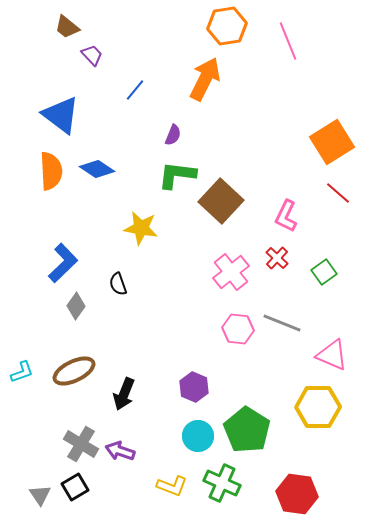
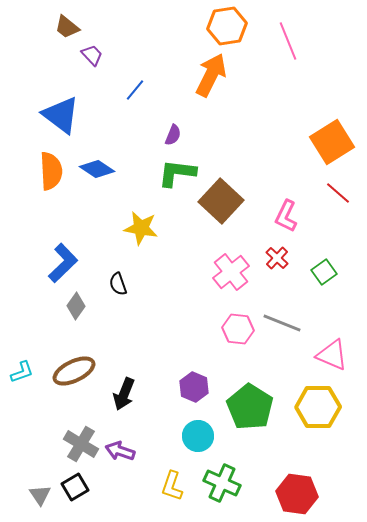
orange arrow: moved 6 px right, 4 px up
green L-shape: moved 2 px up
green pentagon: moved 3 px right, 23 px up
yellow L-shape: rotated 88 degrees clockwise
